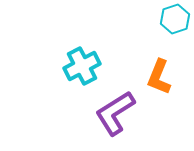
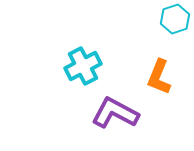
cyan cross: moved 1 px right
purple L-shape: rotated 60 degrees clockwise
